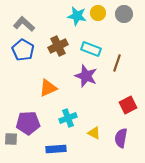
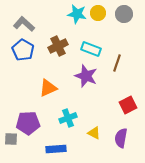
cyan star: moved 2 px up
